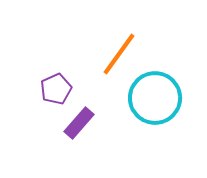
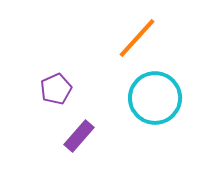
orange line: moved 18 px right, 16 px up; rotated 6 degrees clockwise
purple rectangle: moved 13 px down
